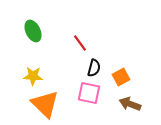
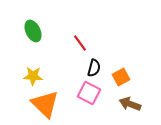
pink square: rotated 15 degrees clockwise
